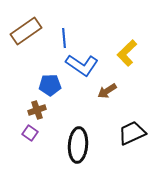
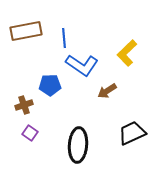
brown rectangle: rotated 24 degrees clockwise
brown cross: moved 13 px left, 5 px up
